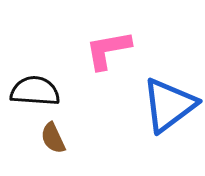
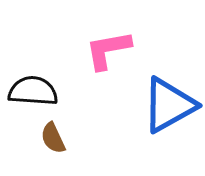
black semicircle: moved 2 px left
blue triangle: rotated 8 degrees clockwise
